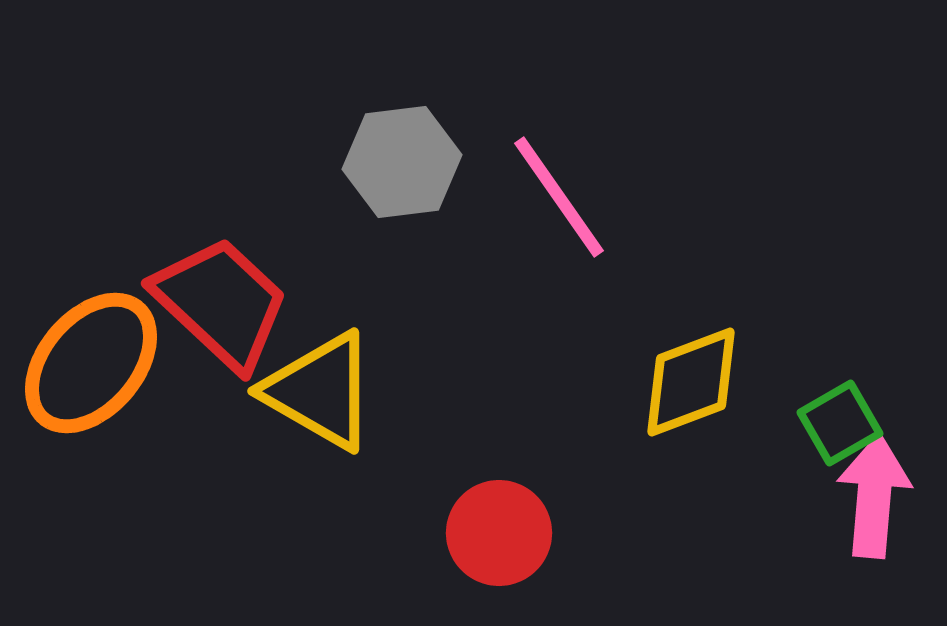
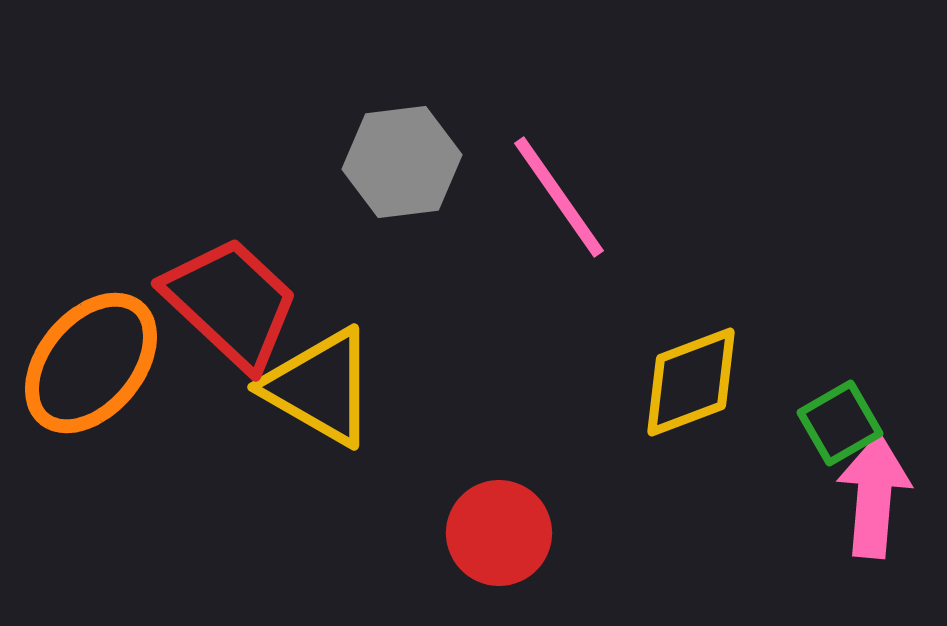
red trapezoid: moved 10 px right
yellow triangle: moved 4 px up
